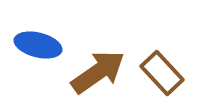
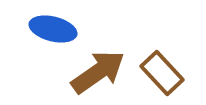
blue ellipse: moved 15 px right, 16 px up
